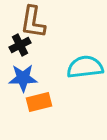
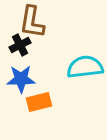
brown L-shape: moved 1 px left
blue star: moved 2 px left, 1 px down
